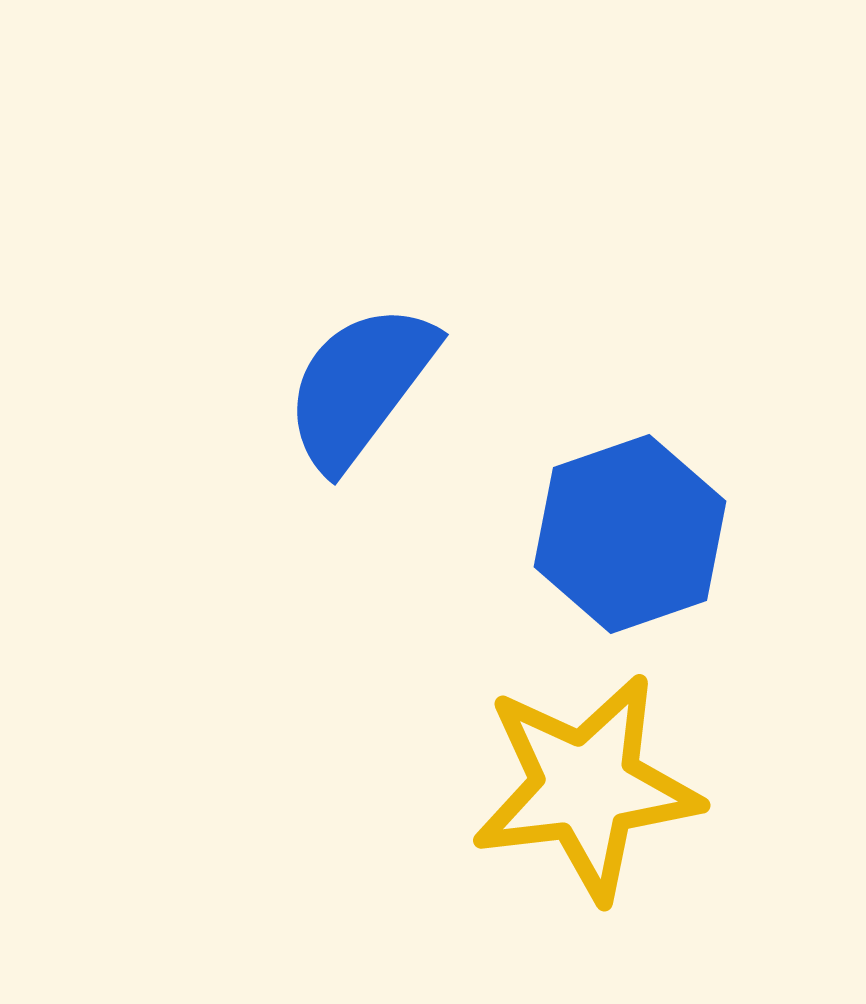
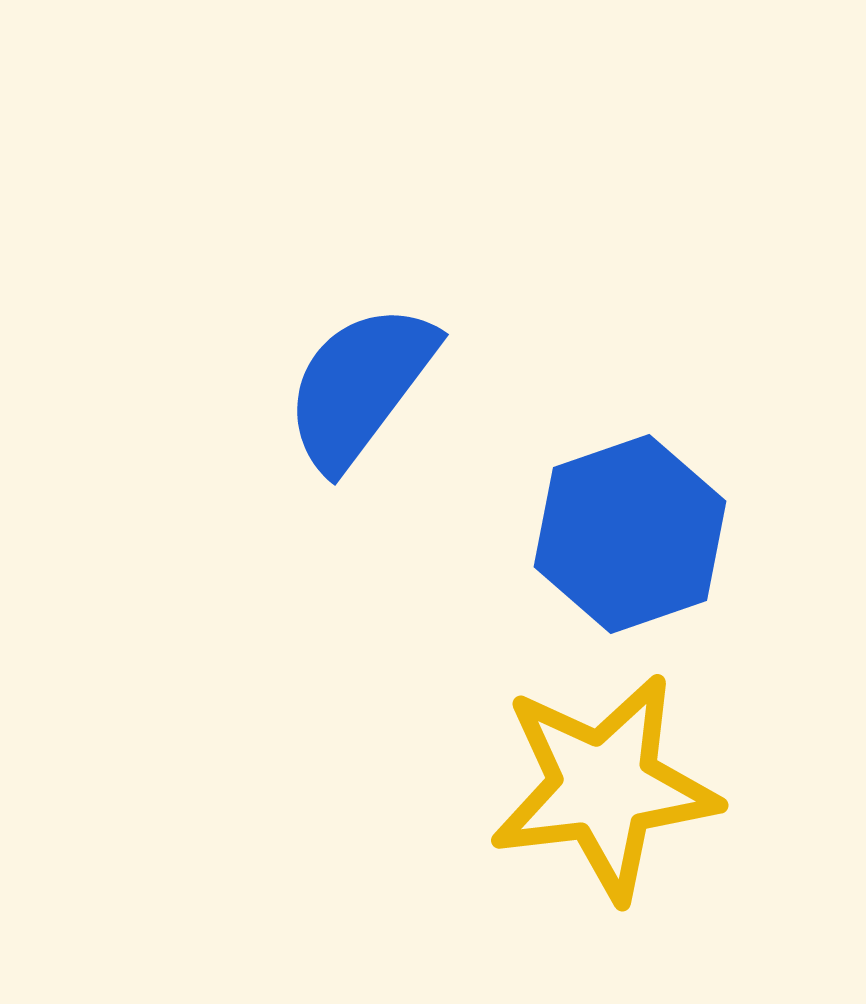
yellow star: moved 18 px right
